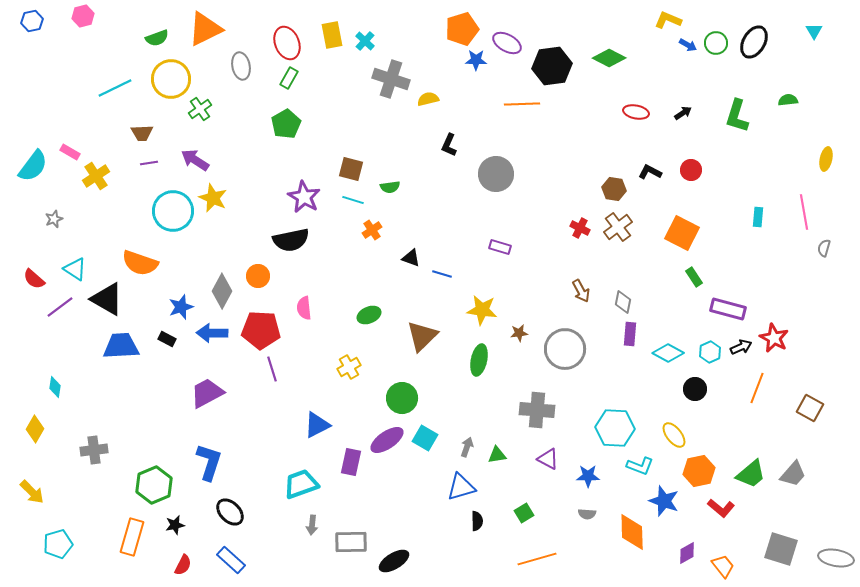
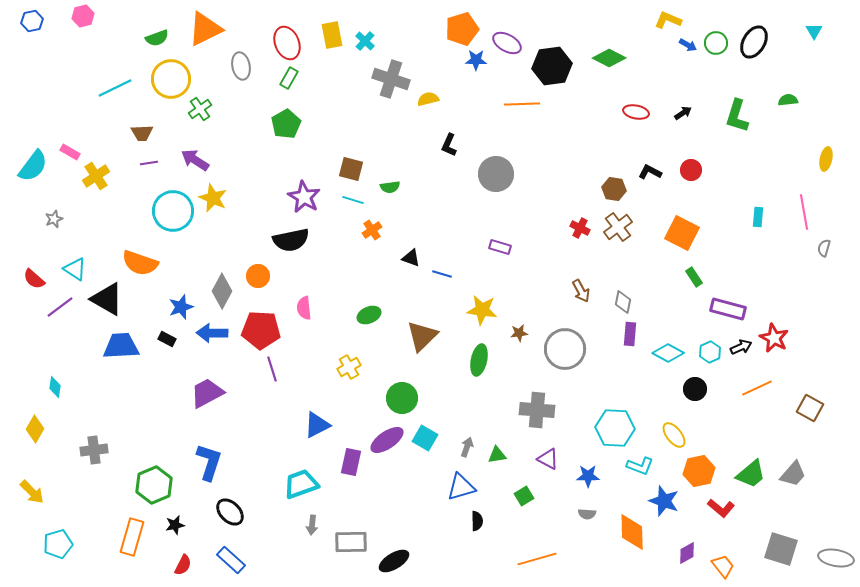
orange line at (757, 388): rotated 44 degrees clockwise
green square at (524, 513): moved 17 px up
